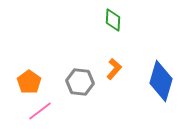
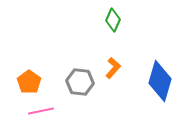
green diamond: rotated 20 degrees clockwise
orange L-shape: moved 1 px left, 1 px up
blue diamond: moved 1 px left
pink line: moved 1 px right; rotated 25 degrees clockwise
